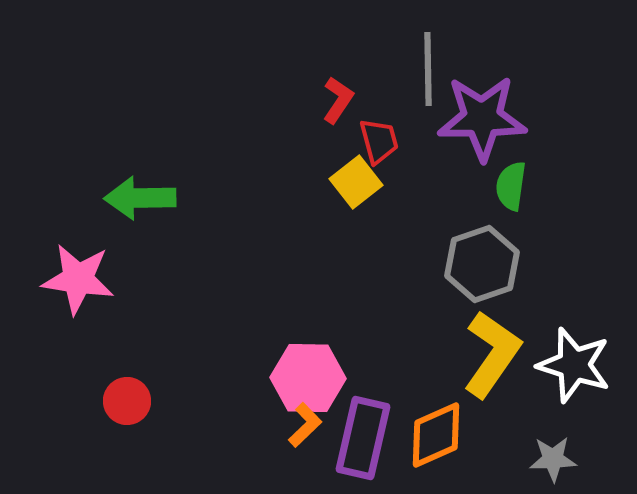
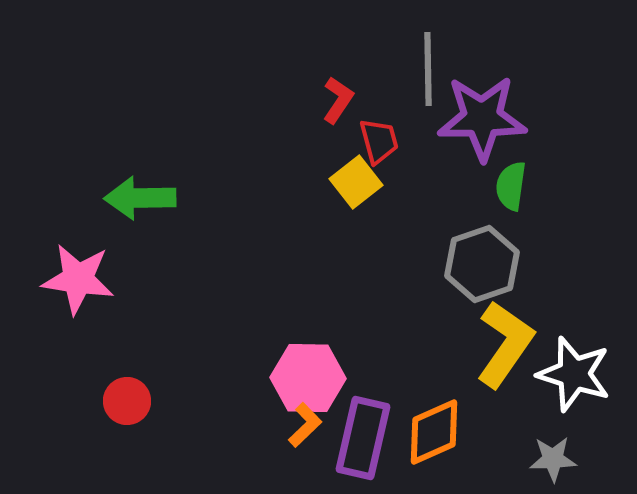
yellow L-shape: moved 13 px right, 10 px up
white star: moved 9 px down
orange diamond: moved 2 px left, 3 px up
